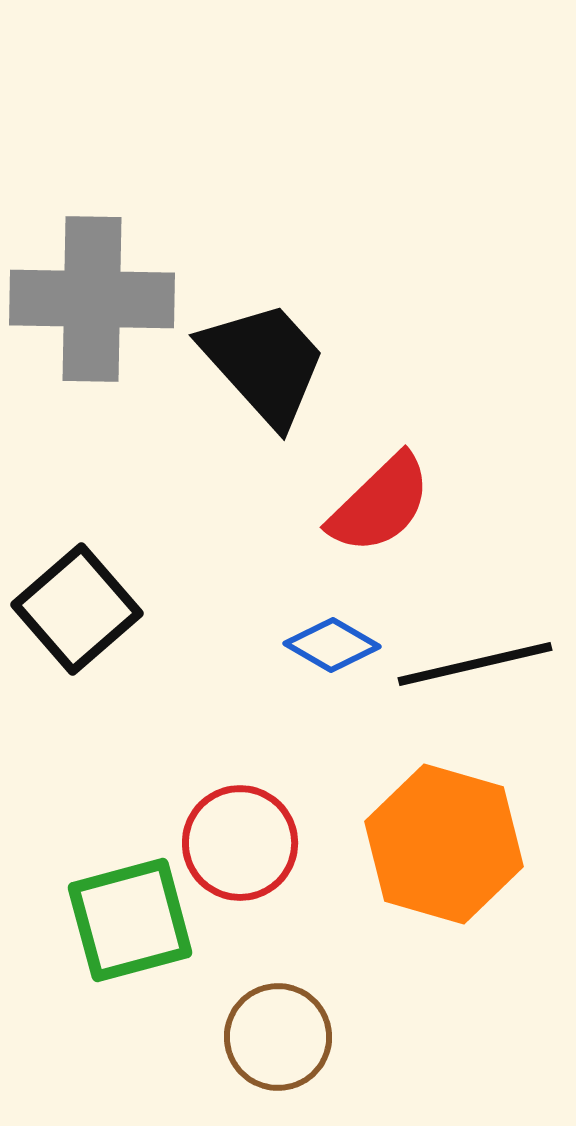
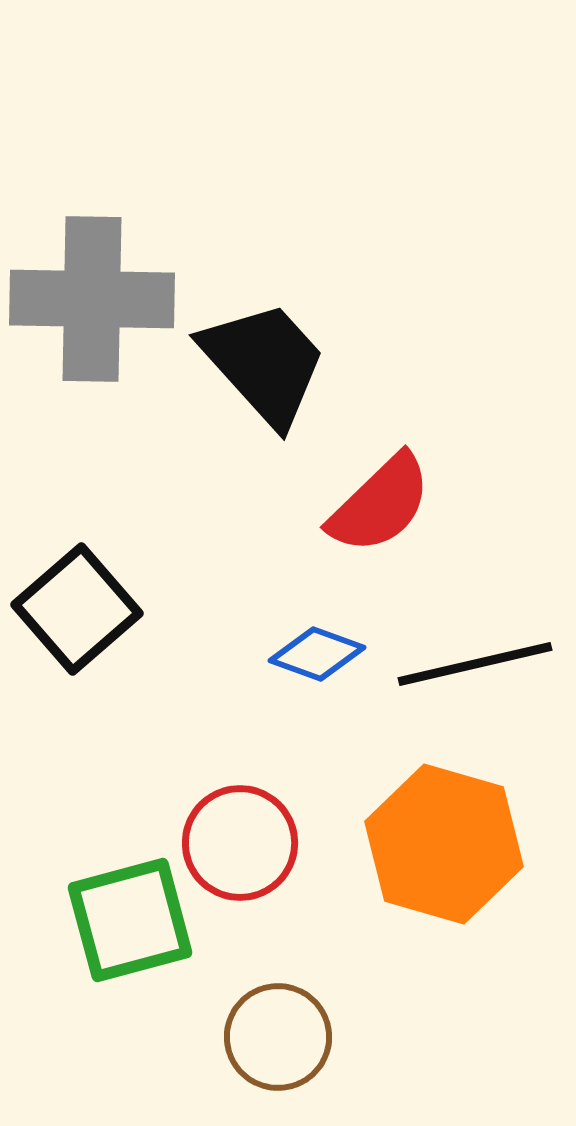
blue diamond: moved 15 px left, 9 px down; rotated 10 degrees counterclockwise
